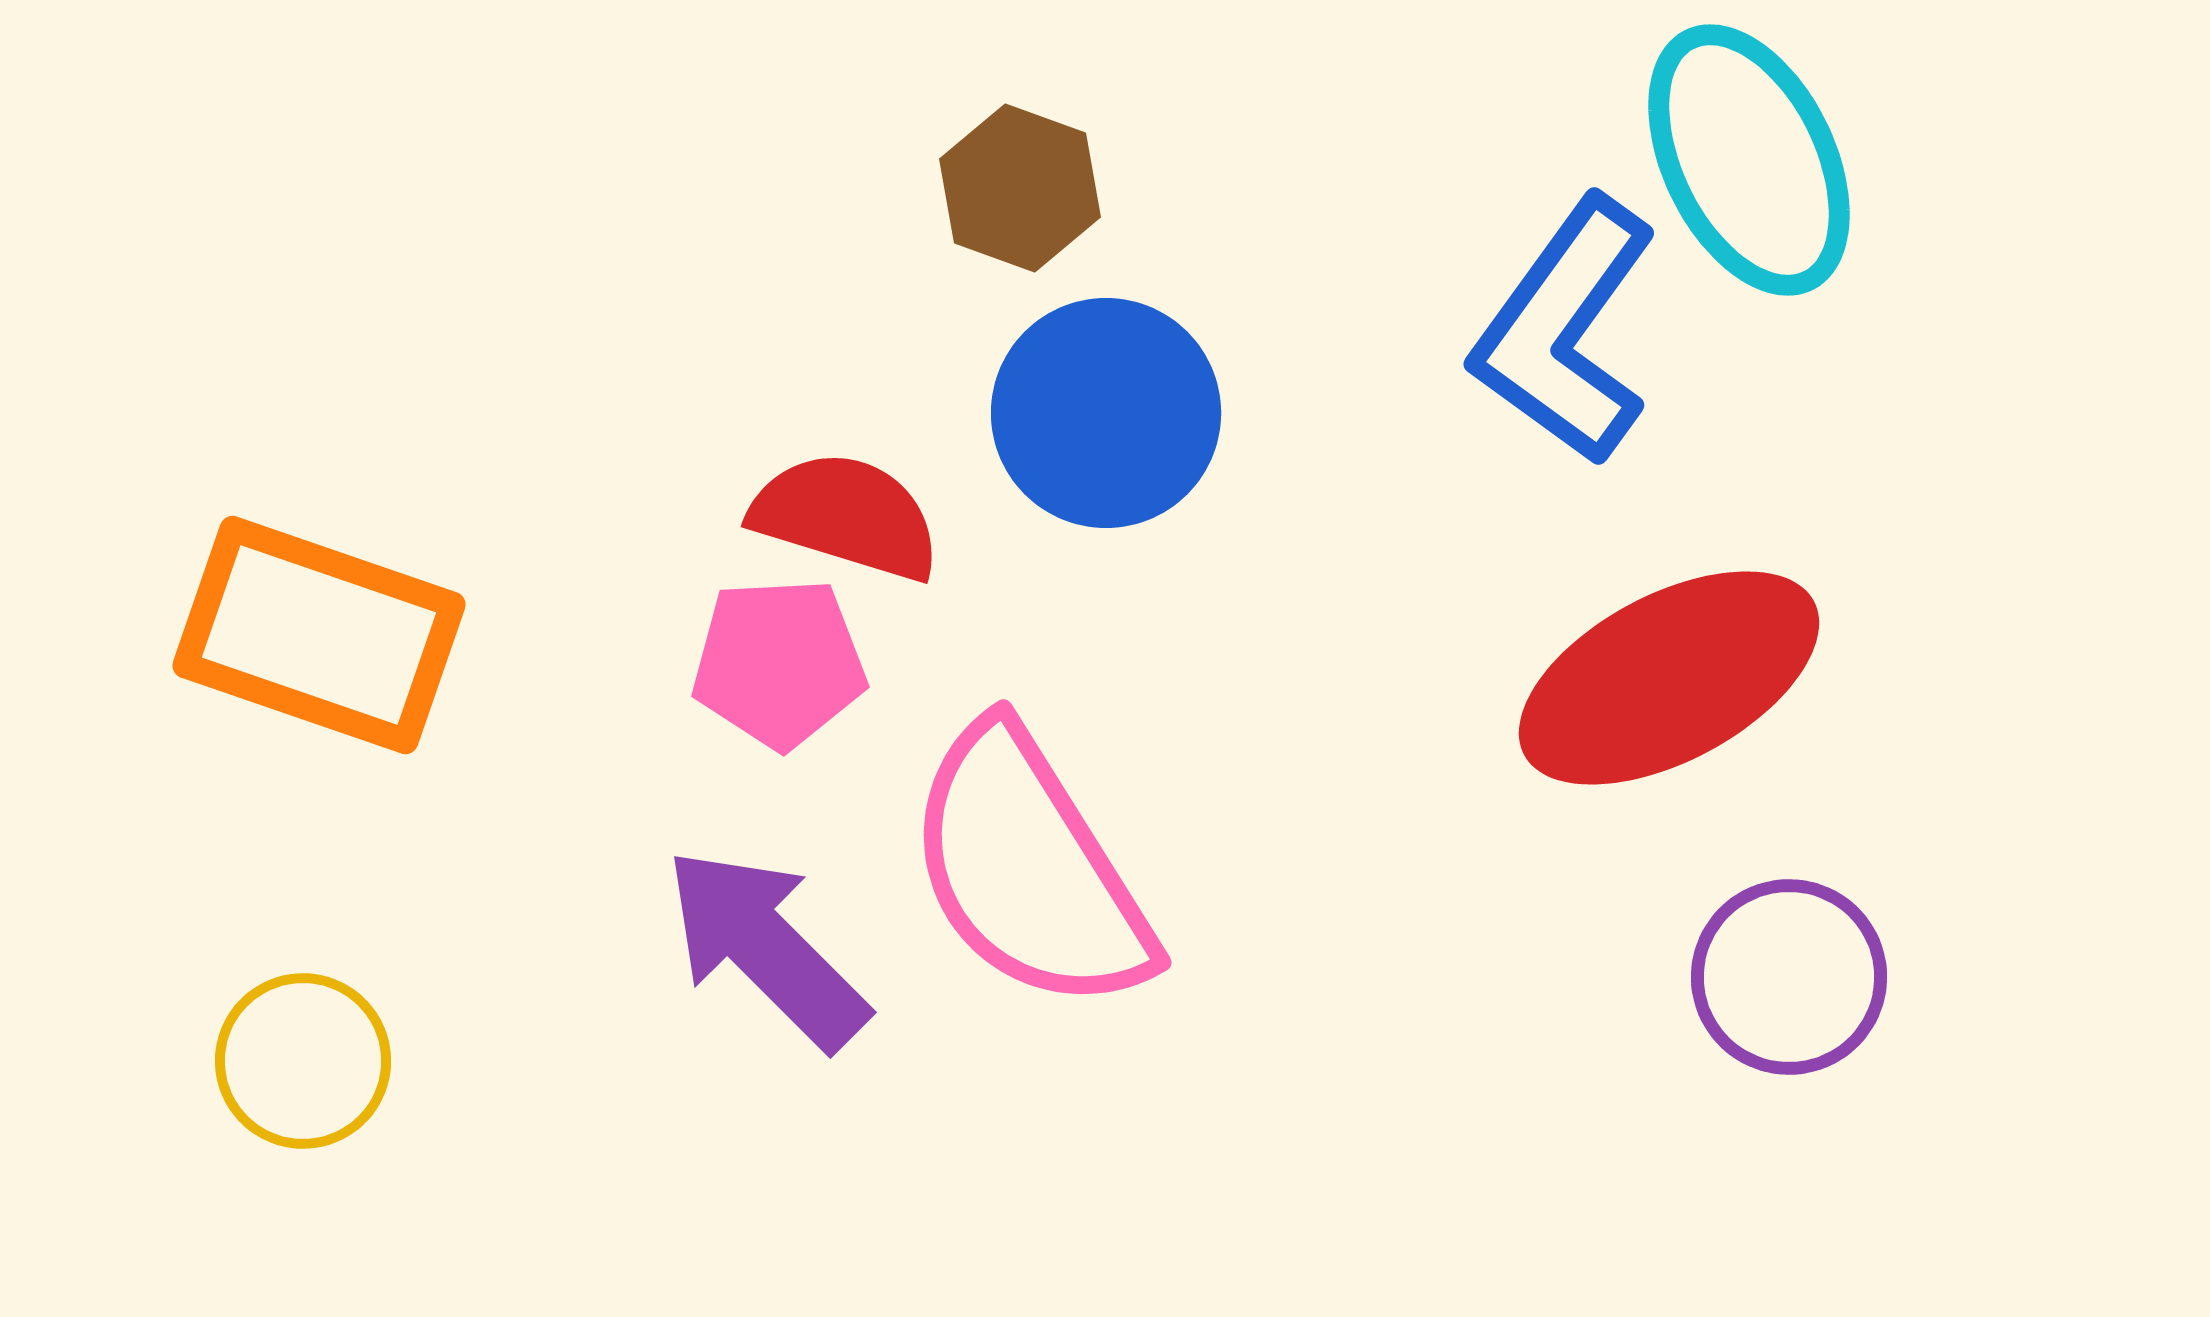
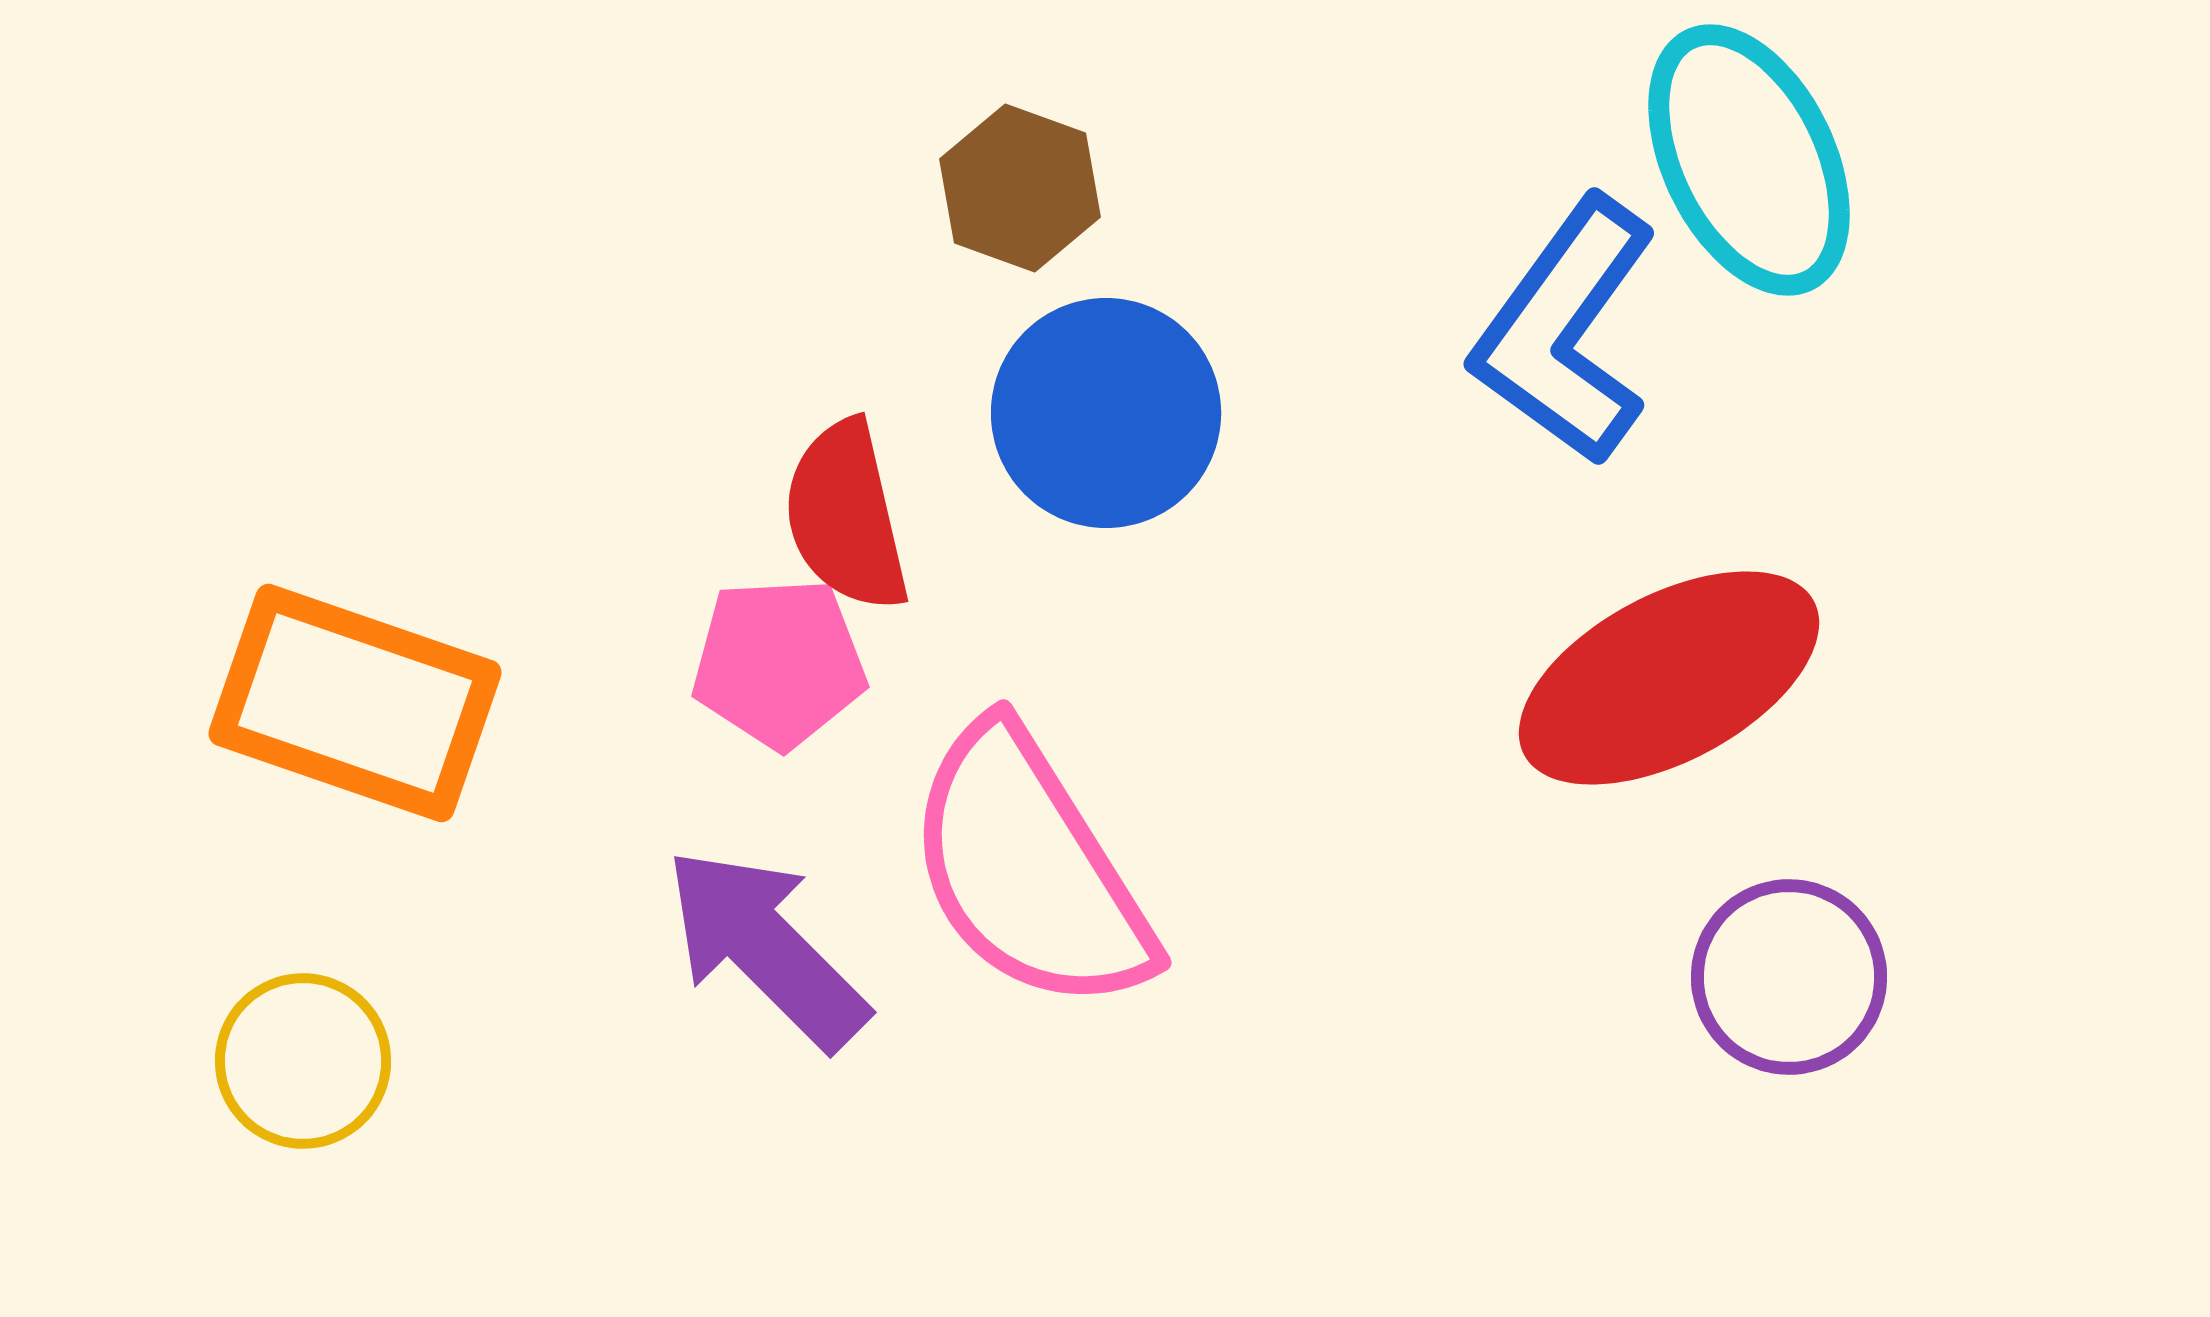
red semicircle: rotated 120 degrees counterclockwise
orange rectangle: moved 36 px right, 68 px down
